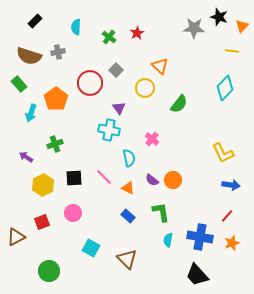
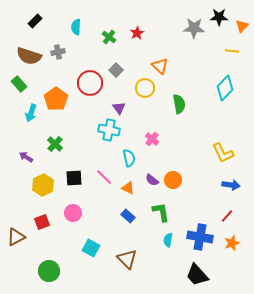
black star at (219, 17): rotated 18 degrees counterclockwise
green semicircle at (179, 104): rotated 48 degrees counterclockwise
green cross at (55, 144): rotated 28 degrees counterclockwise
